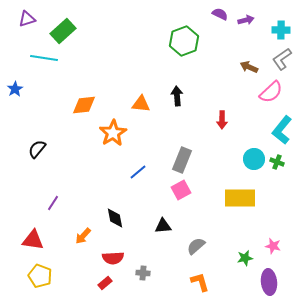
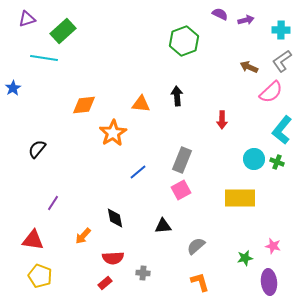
gray L-shape: moved 2 px down
blue star: moved 2 px left, 1 px up
